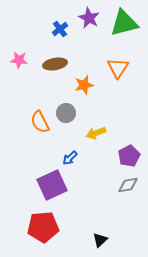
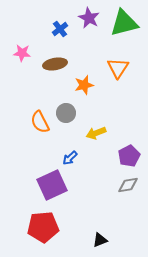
pink star: moved 3 px right, 7 px up
black triangle: rotated 21 degrees clockwise
